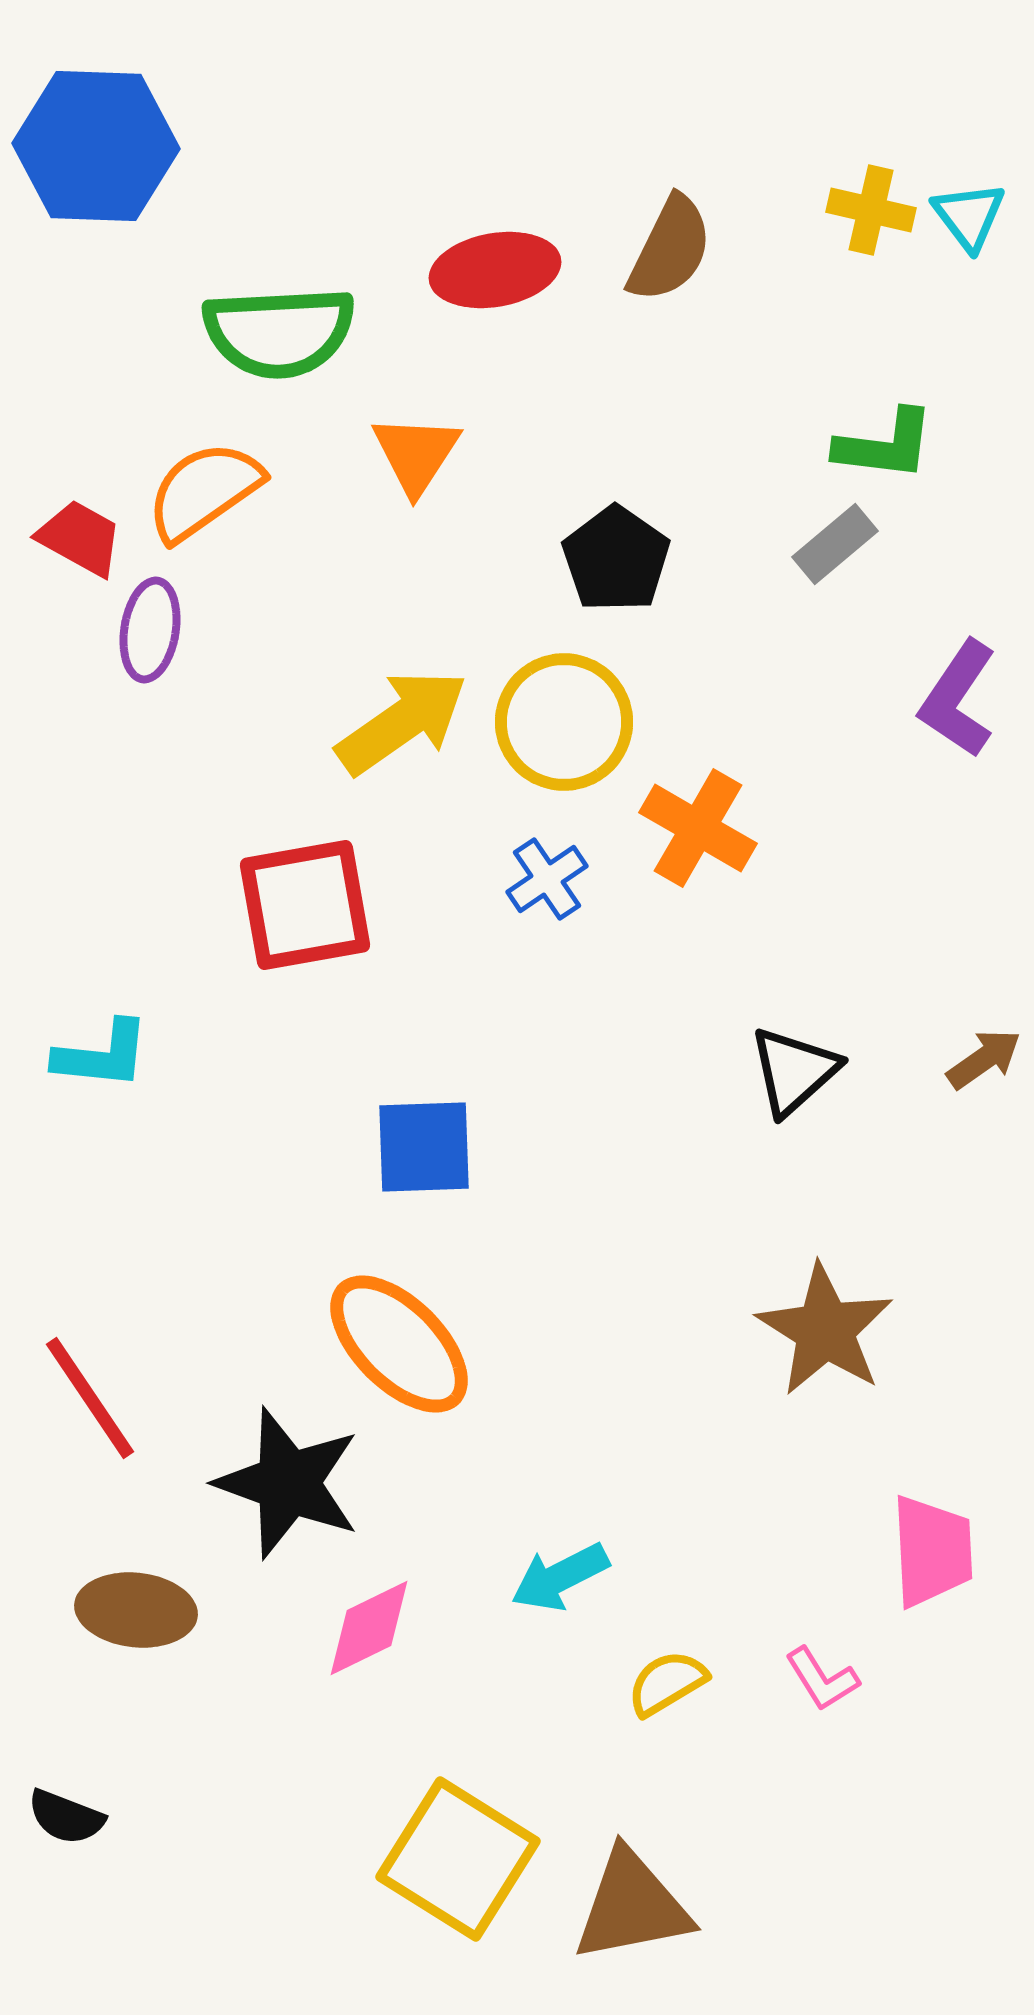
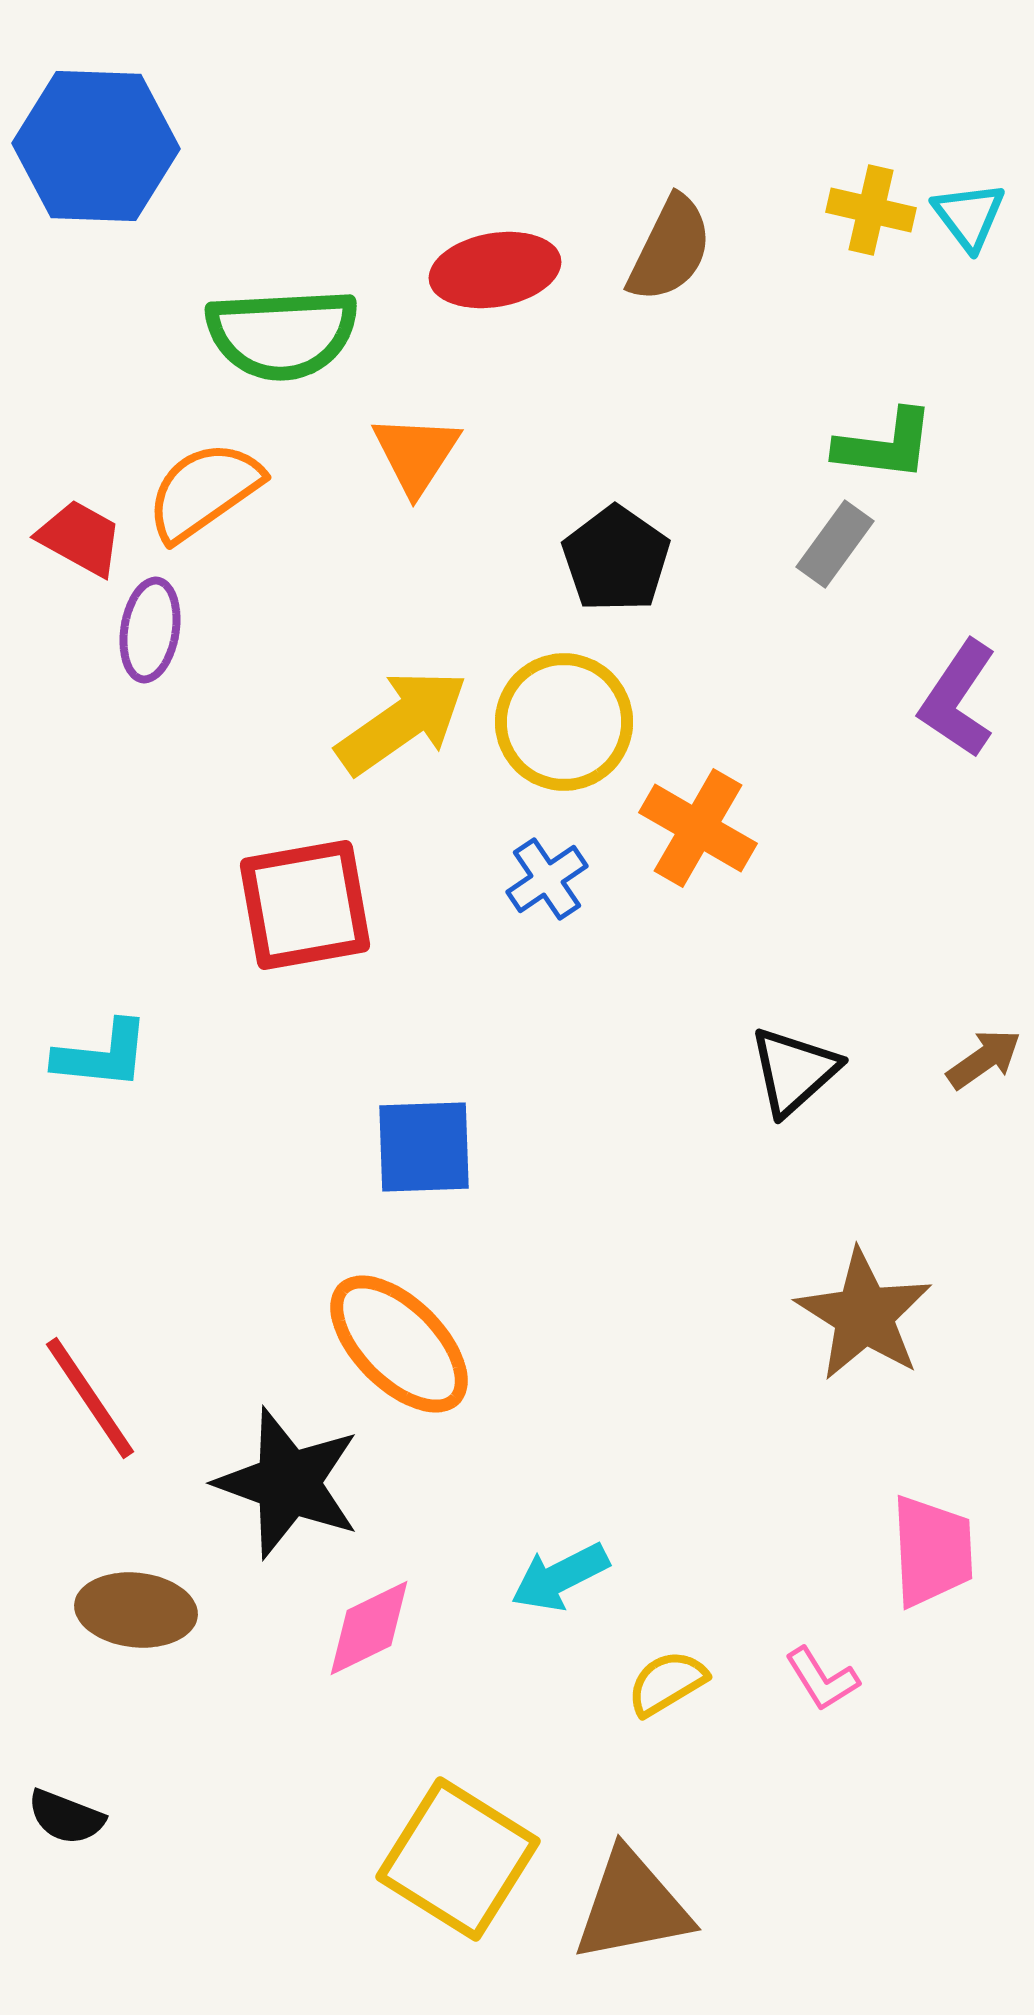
green semicircle: moved 3 px right, 2 px down
gray rectangle: rotated 14 degrees counterclockwise
brown star: moved 39 px right, 15 px up
